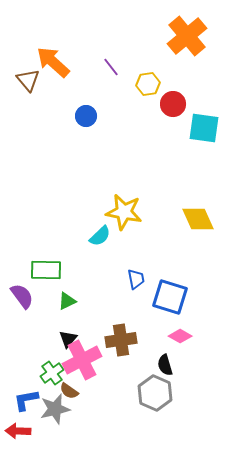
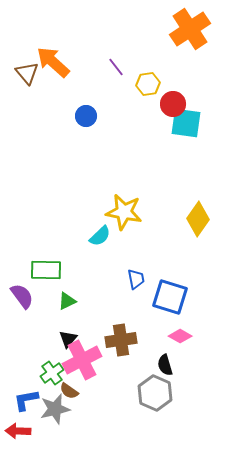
orange cross: moved 3 px right, 7 px up; rotated 6 degrees clockwise
purple line: moved 5 px right
brown triangle: moved 1 px left, 7 px up
cyan square: moved 18 px left, 5 px up
yellow diamond: rotated 60 degrees clockwise
